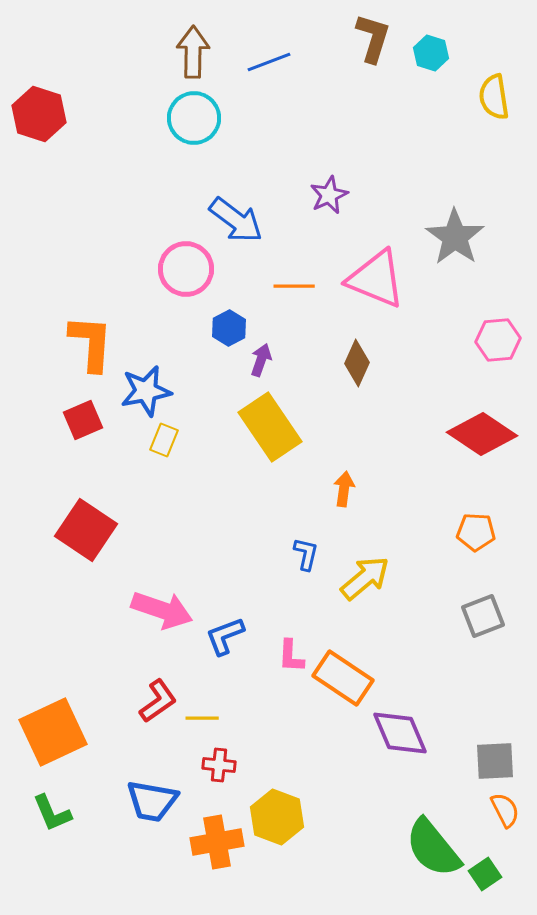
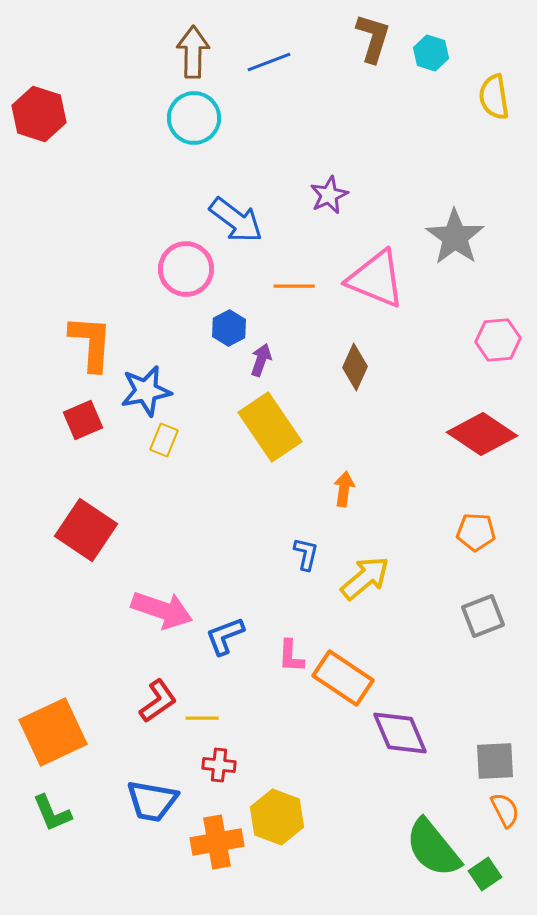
brown diamond at (357, 363): moved 2 px left, 4 px down
